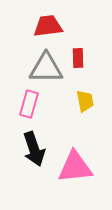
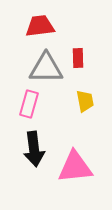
red trapezoid: moved 8 px left
black arrow: rotated 12 degrees clockwise
